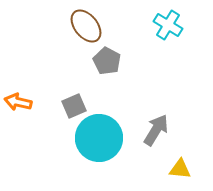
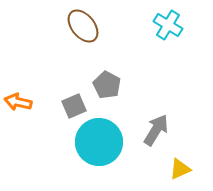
brown ellipse: moved 3 px left
gray pentagon: moved 24 px down
cyan circle: moved 4 px down
yellow triangle: rotated 30 degrees counterclockwise
